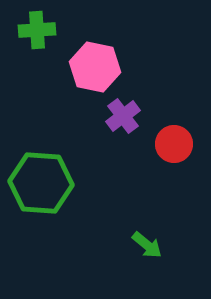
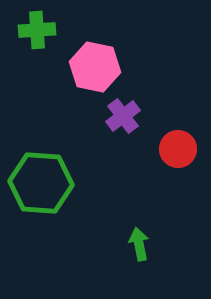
red circle: moved 4 px right, 5 px down
green arrow: moved 8 px left, 1 px up; rotated 140 degrees counterclockwise
